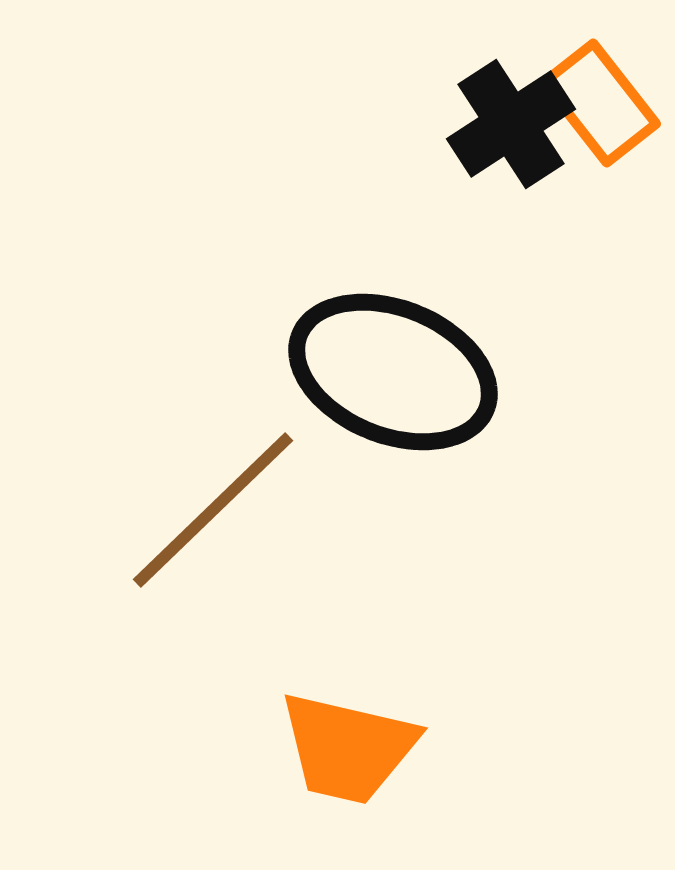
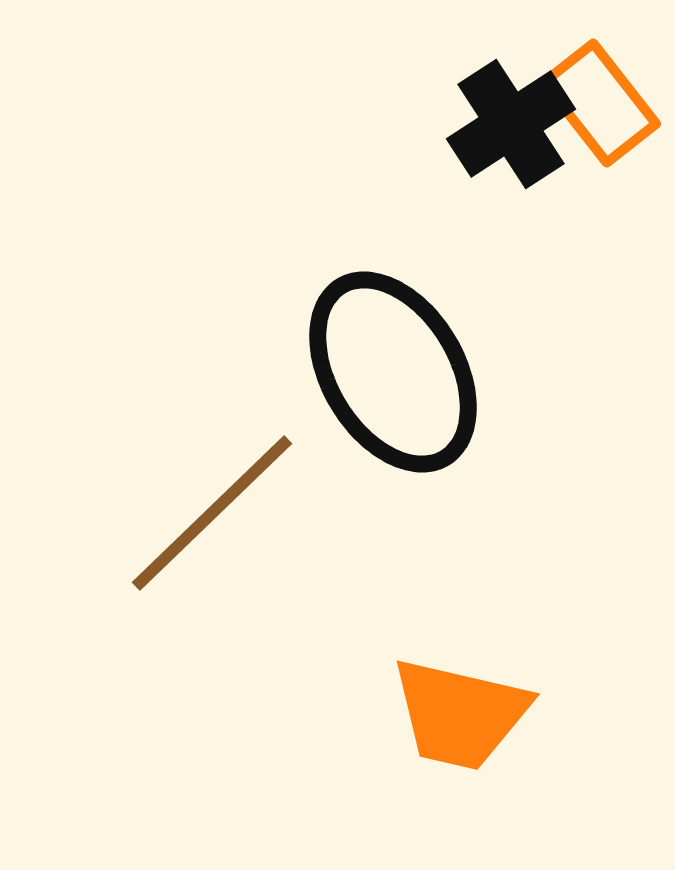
black ellipse: rotated 37 degrees clockwise
brown line: moved 1 px left, 3 px down
orange trapezoid: moved 112 px right, 34 px up
